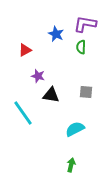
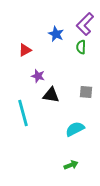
purple L-shape: rotated 55 degrees counterclockwise
cyan line: rotated 20 degrees clockwise
green arrow: rotated 56 degrees clockwise
